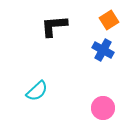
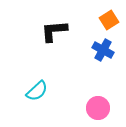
black L-shape: moved 5 px down
pink circle: moved 5 px left
